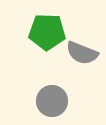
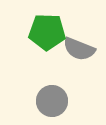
gray semicircle: moved 3 px left, 4 px up
